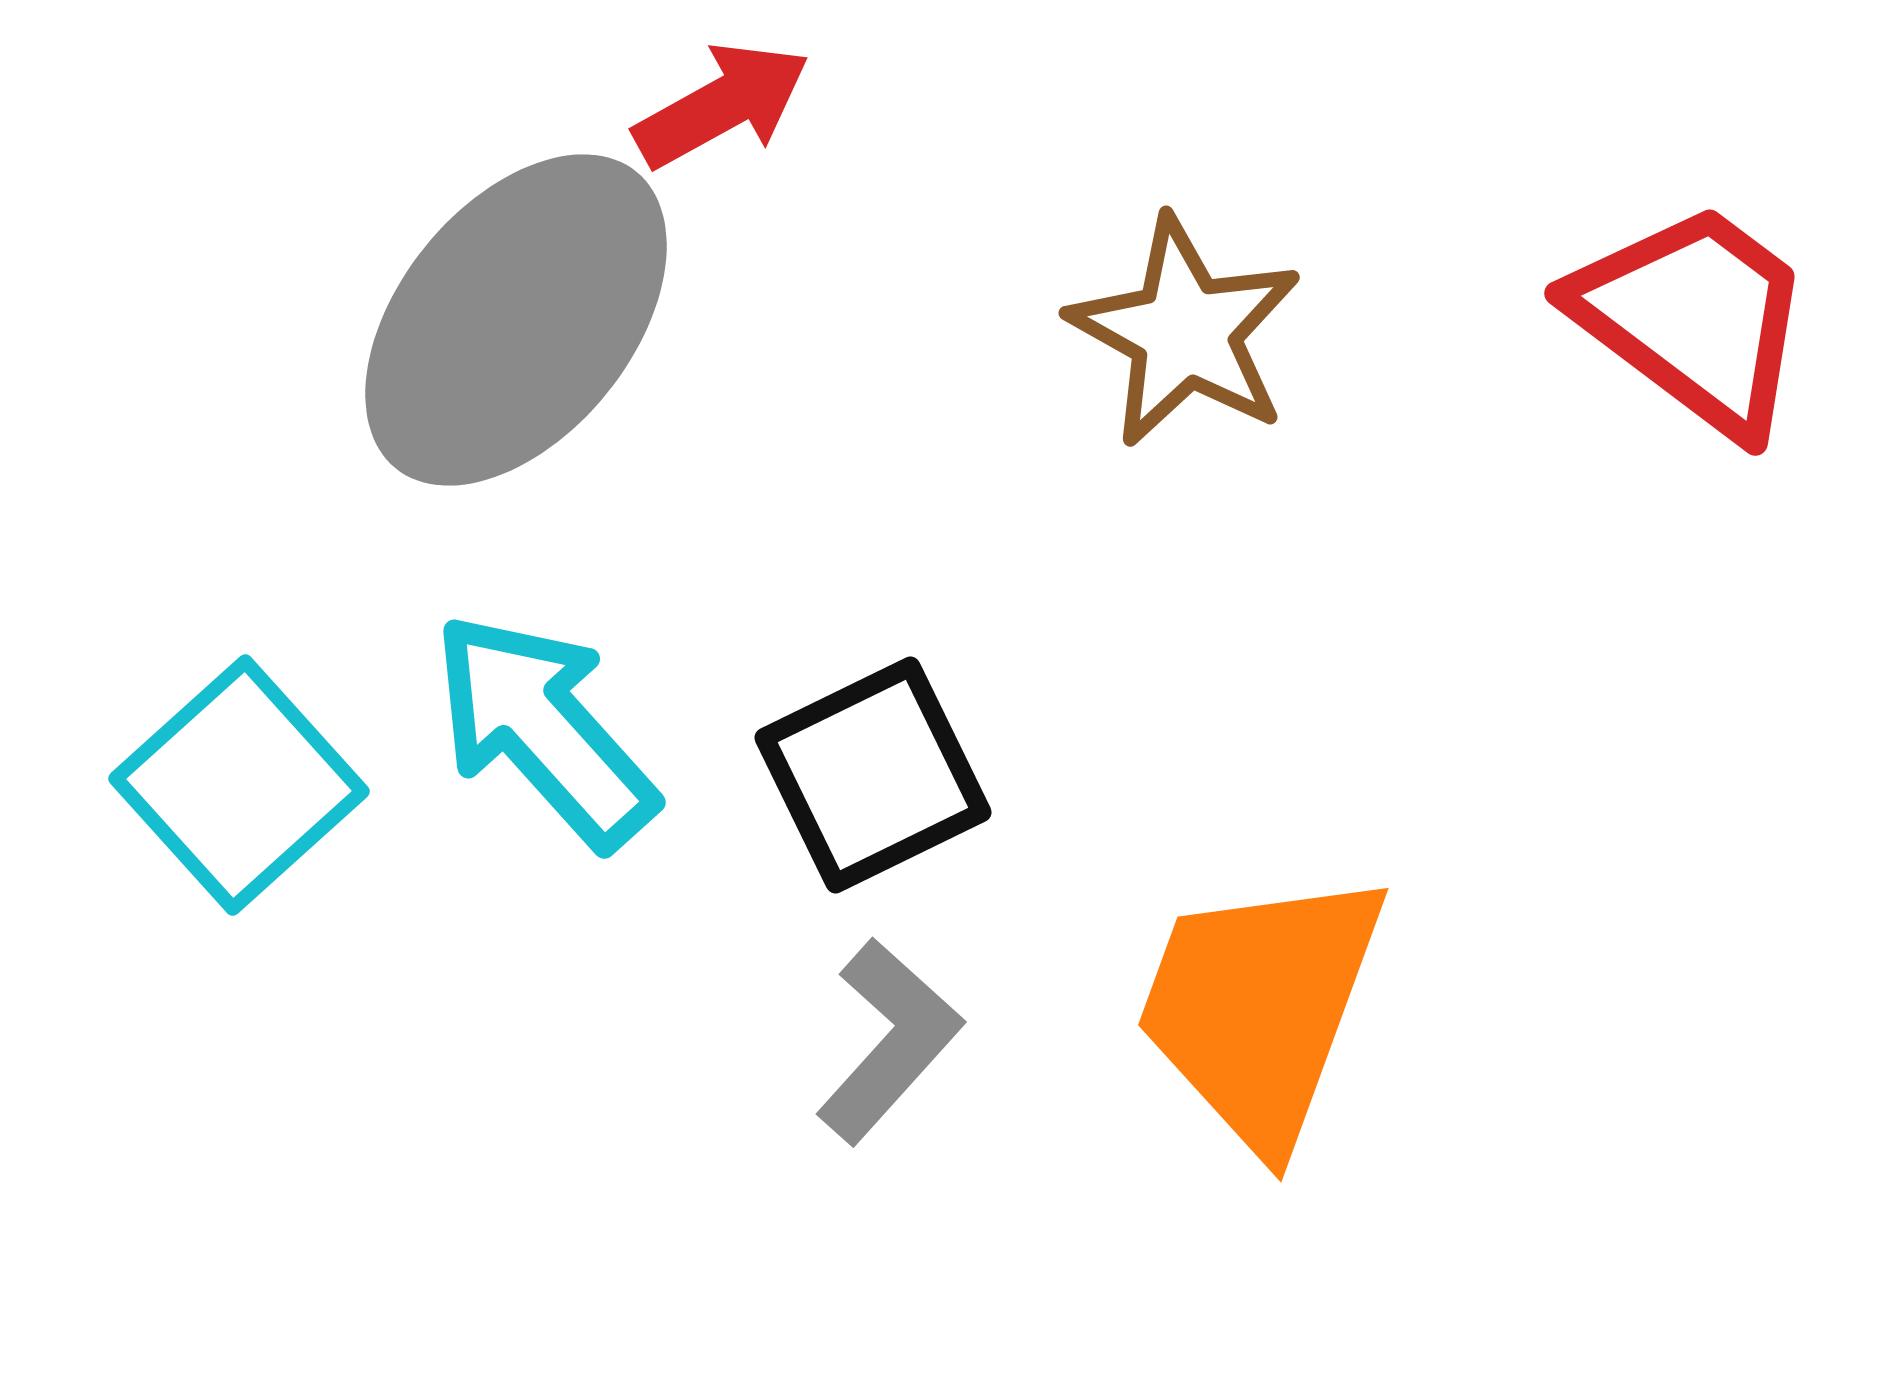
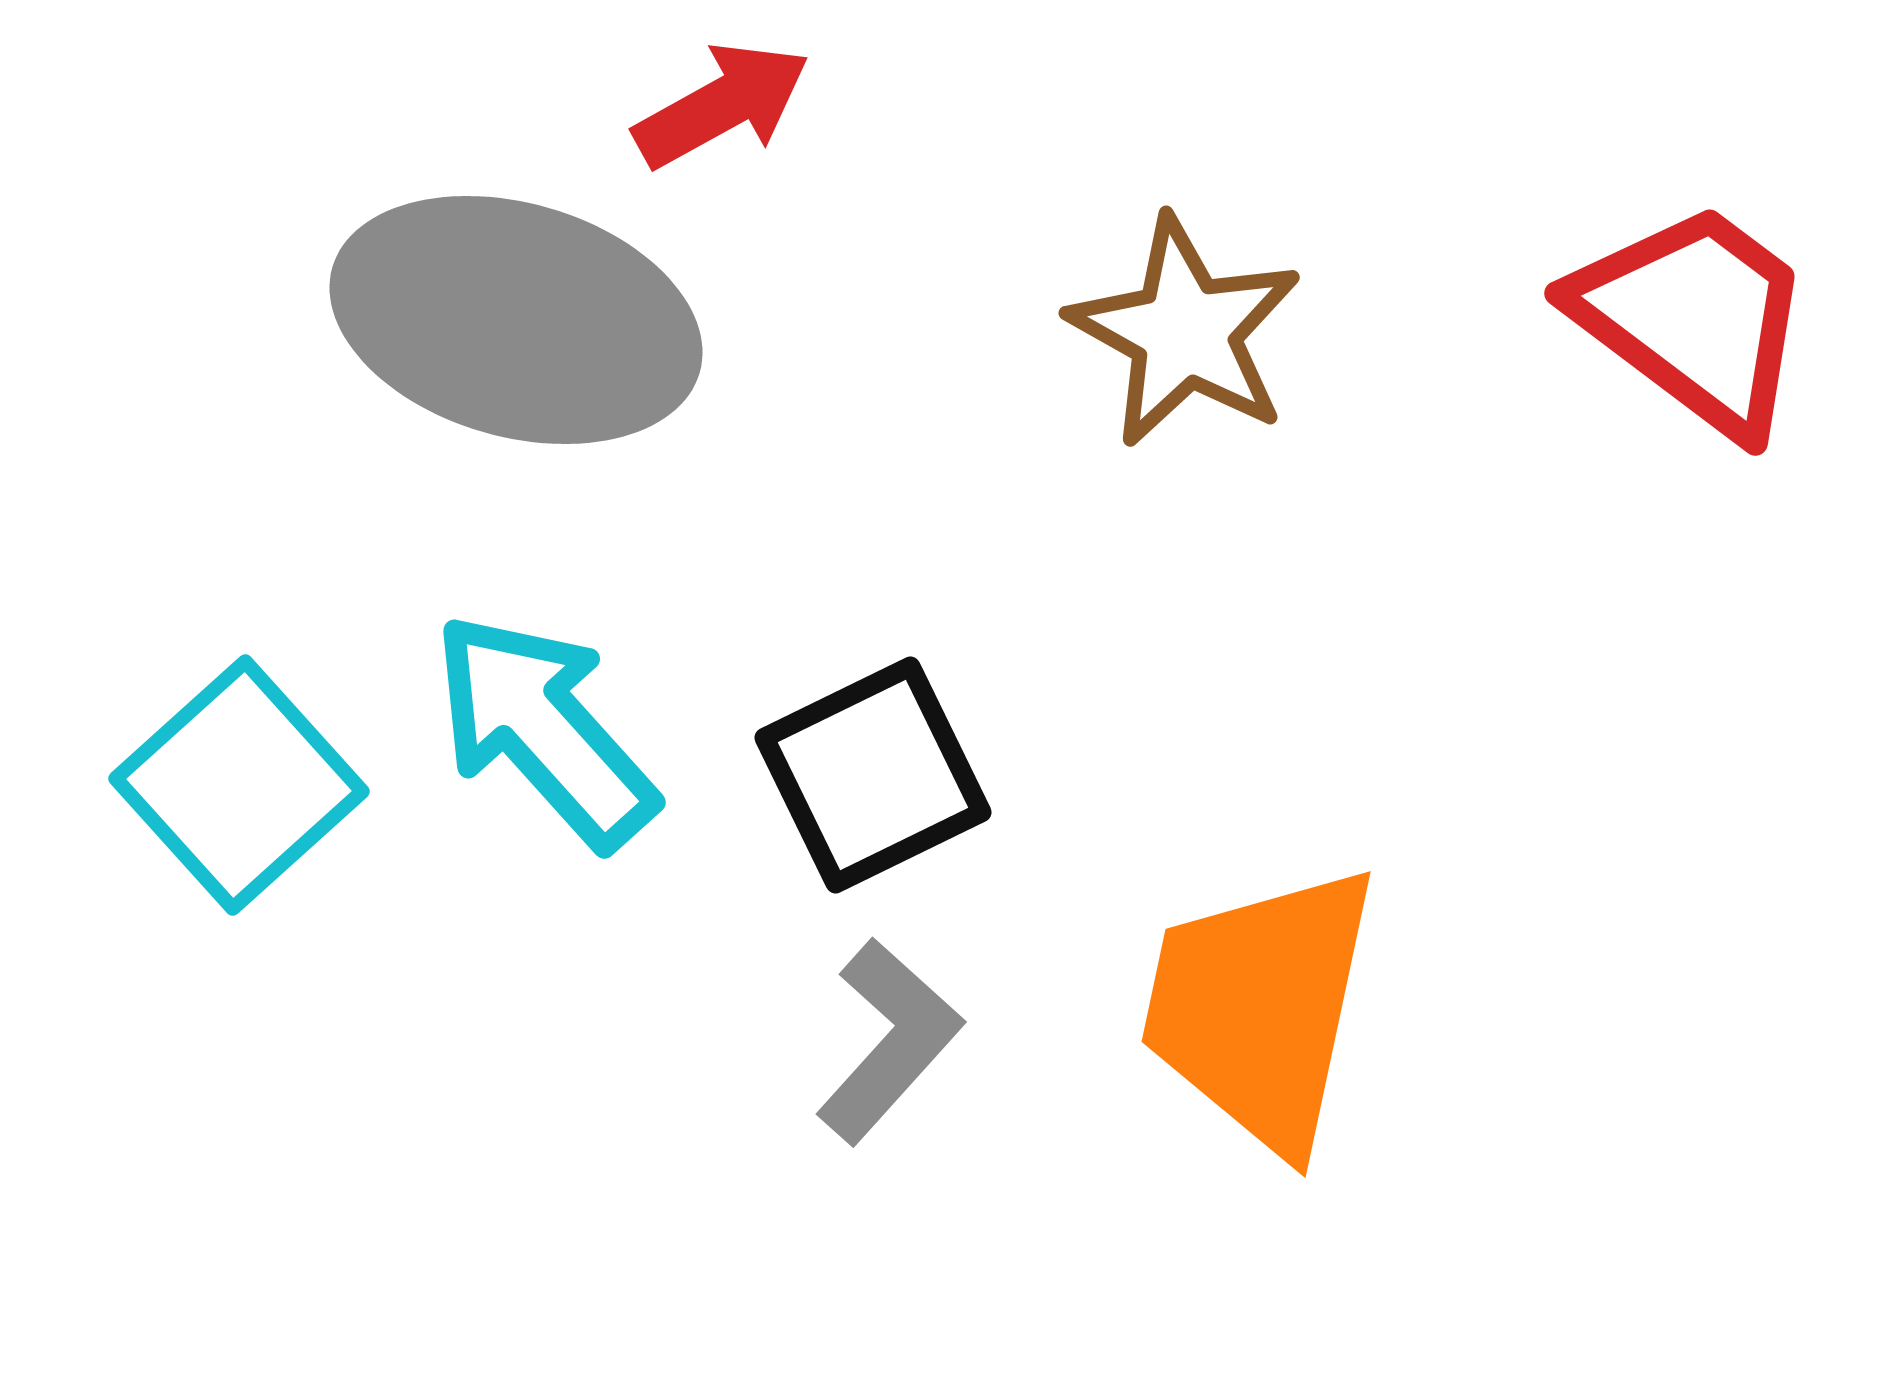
gray ellipse: rotated 67 degrees clockwise
orange trapezoid: rotated 8 degrees counterclockwise
